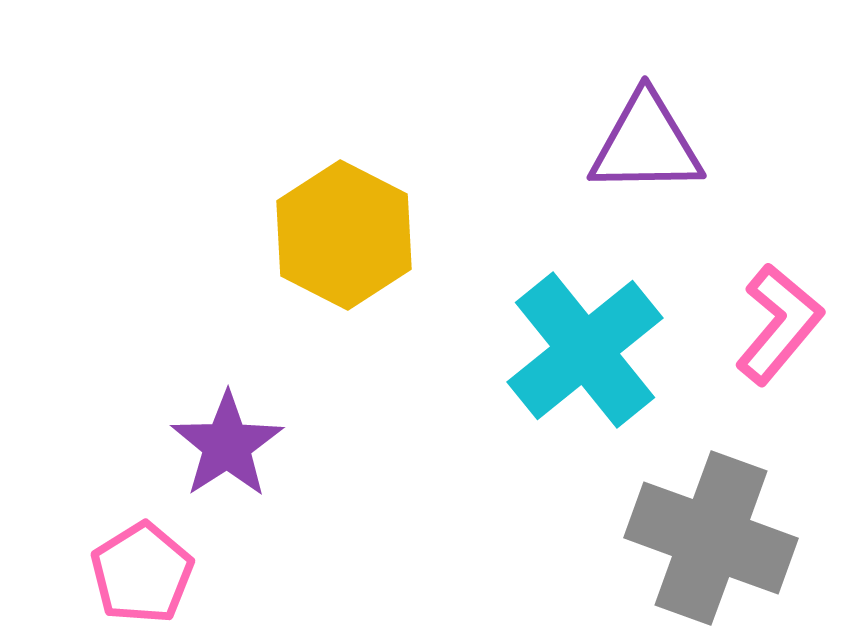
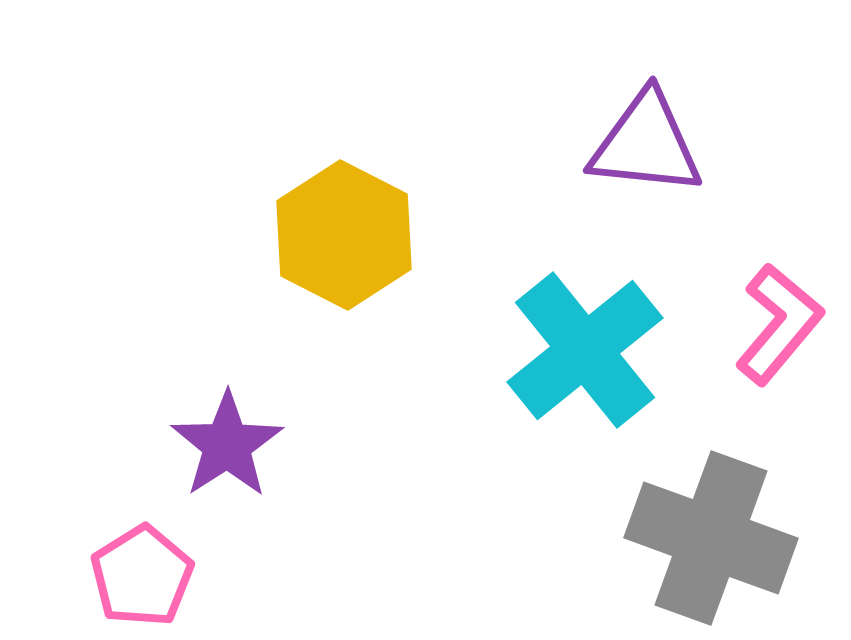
purple triangle: rotated 7 degrees clockwise
pink pentagon: moved 3 px down
